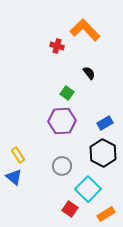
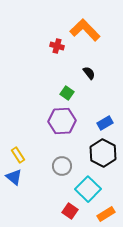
red square: moved 2 px down
